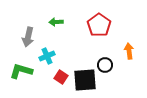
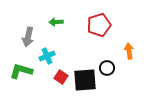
red pentagon: rotated 20 degrees clockwise
black circle: moved 2 px right, 3 px down
